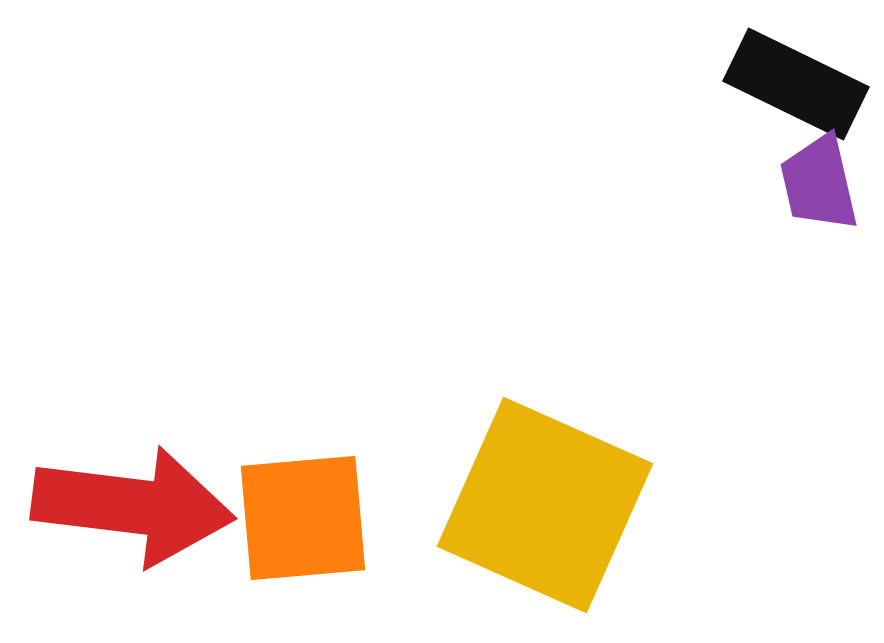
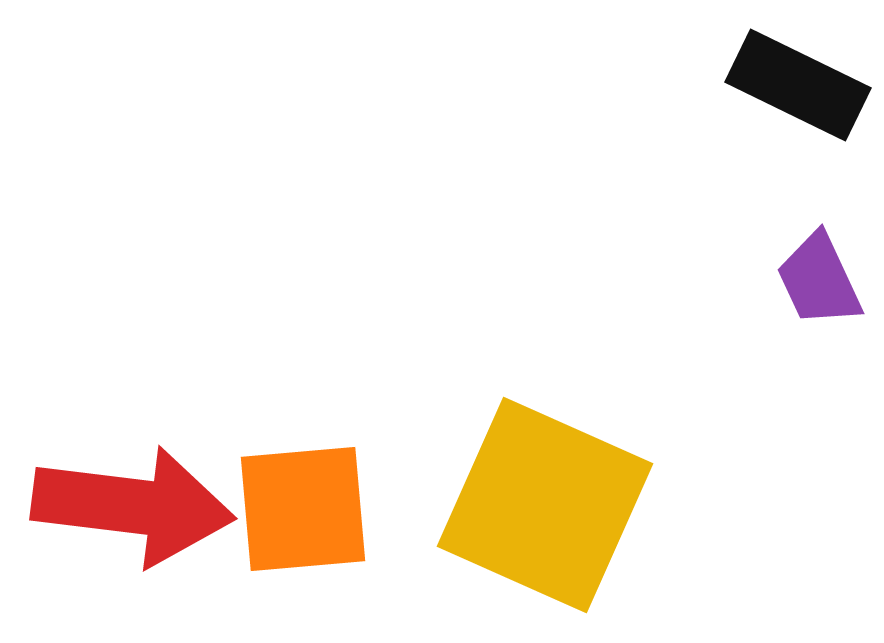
black rectangle: moved 2 px right, 1 px down
purple trapezoid: moved 97 px down; rotated 12 degrees counterclockwise
orange square: moved 9 px up
